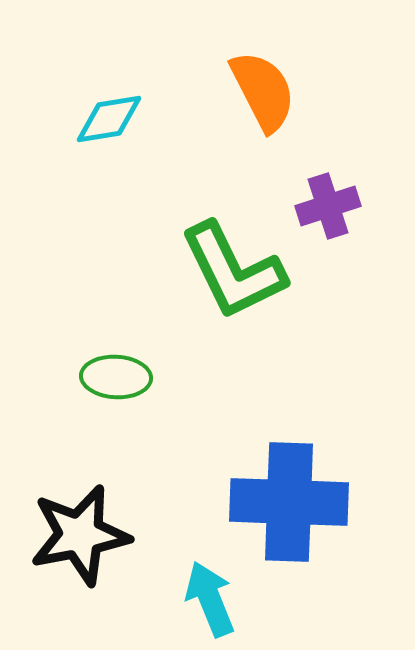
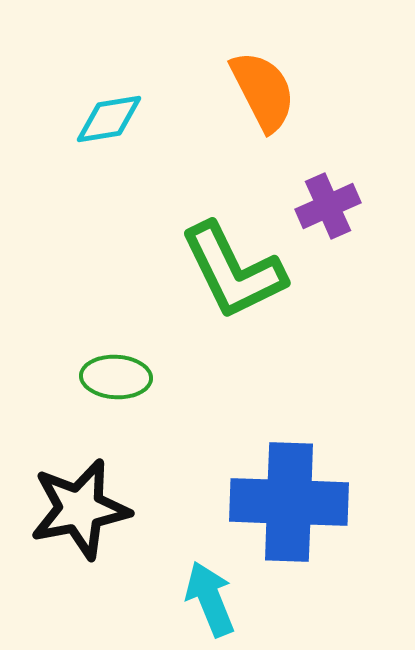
purple cross: rotated 6 degrees counterclockwise
black star: moved 26 px up
